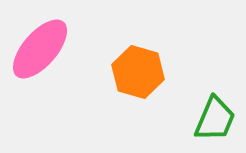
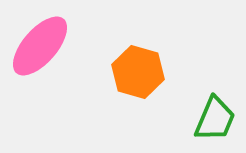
pink ellipse: moved 3 px up
